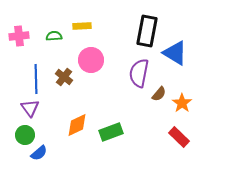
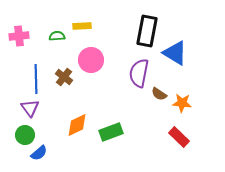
green semicircle: moved 3 px right
brown semicircle: rotated 84 degrees clockwise
orange star: rotated 30 degrees counterclockwise
